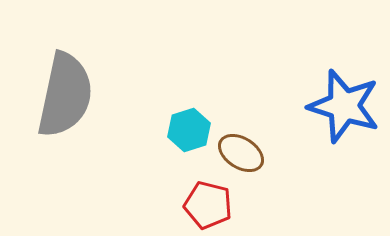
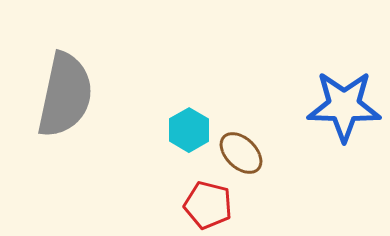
blue star: rotated 16 degrees counterclockwise
cyan hexagon: rotated 12 degrees counterclockwise
brown ellipse: rotated 12 degrees clockwise
